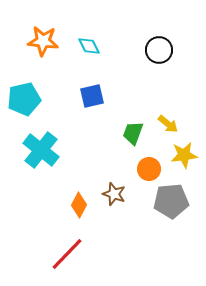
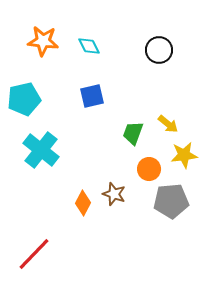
orange diamond: moved 4 px right, 2 px up
red line: moved 33 px left
